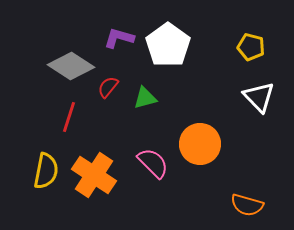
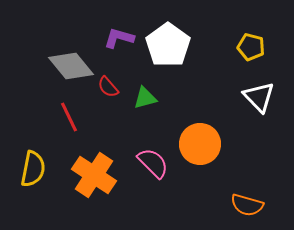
gray diamond: rotated 18 degrees clockwise
red semicircle: rotated 80 degrees counterclockwise
red line: rotated 44 degrees counterclockwise
yellow semicircle: moved 13 px left, 2 px up
